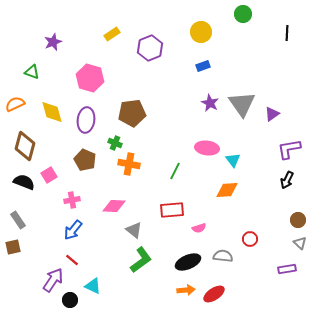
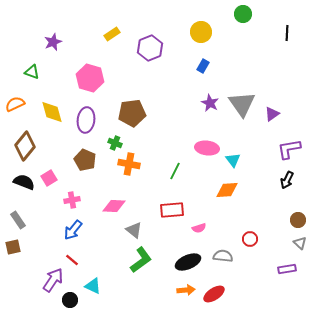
blue rectangle at (203, 66): rotated 40 degrees counterclockwise
brown diamond at (25, 146): rotated 24 degrees clockwise
pink square at (49, 175): moved 3 px down
